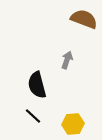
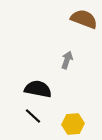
black semicircle: moved 1 px right, 4 px down; rotated 116 degrees clockwise
